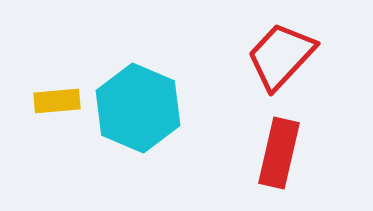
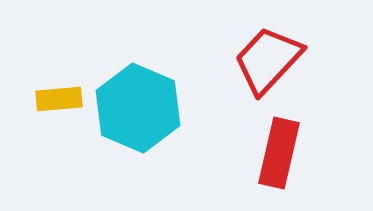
red trapezoid: moved 13 px left, 4 px down
yellow rectangle: moved 2 px right, 2 px up
